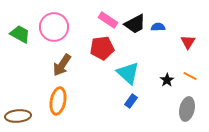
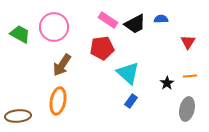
blue semicircle: moved 3 px right, 8 px up
orange line: rotated 32 degrees counterclockwise
black star: moved 3 px down
